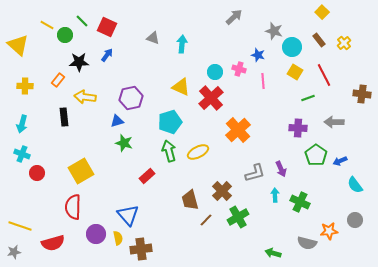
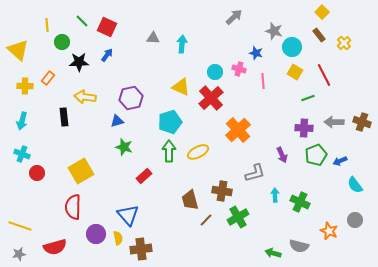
yellow line at (47, 25): rotated 56 degrees clockwise
green circle at (65, 35): moved 3 px left, 7 px down
gray triangle at (153, 38): rotated 16 degrees counterclockwise
brown rectangle at (319, 40): moved 5 px up
yellow triangle at (18, 45): moved 5 px down
blue star at (258, 55): moved 2 px left, 2 px up
orange rectangle at (58, 80): moved 10 px left, 2 px up
brown cross at (362, 94): moved 28 px down; rotated 12 degrees clockwise
cyan arrow at (22, 124): moved 3 px up
purple cross at (298, 128): moved 6 px right
green star at (124, 143): moved 4 px down
green arrow at (169, 151): rotated 15 degrees clockwise
green pentagon at (316, 155): rotated 15 degrees clockwise
purple arrow at (281, 169): moved 1 px right, 14 px up
red rectangle at (147, 176): moved 3 px left
brown cross at (222, 191): rotated 36 degrees counterclockwise
orange star at (329, 231): rotated 30 degrees clockwise
red semicircle at (53, 243): moved 2 px right, 4 px down
gray semicircle at (307, 243): moved 8 px left, 3 px down
gray star at (14, 252): moved 5 px right, 2 px down
